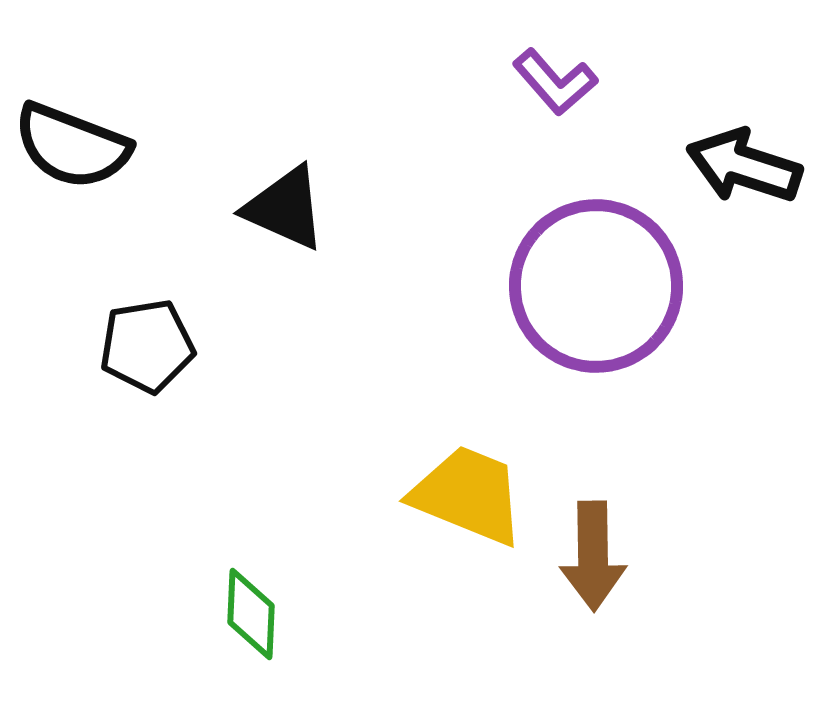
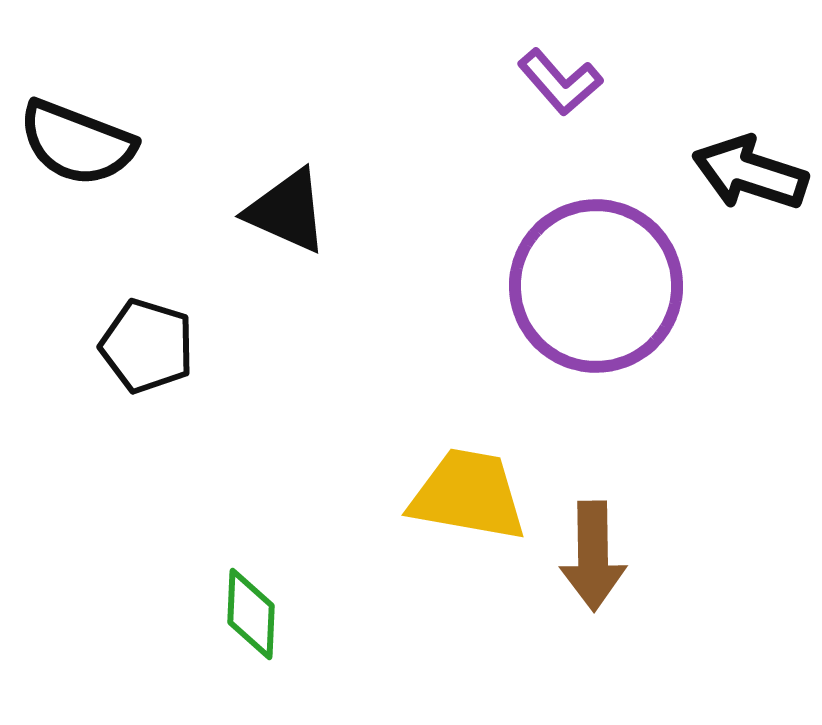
purple L-shape: moved 5 px right
black semicircle: moved 5 px right, 3 px up
black arrow: moved 6 px right, 7 px down
black triangle: moved 2 px right, 3 px down
black pentagon: rotated 26 degrees clockwise
yellow trapezoid: rotated 12 degrees counterclockwise
